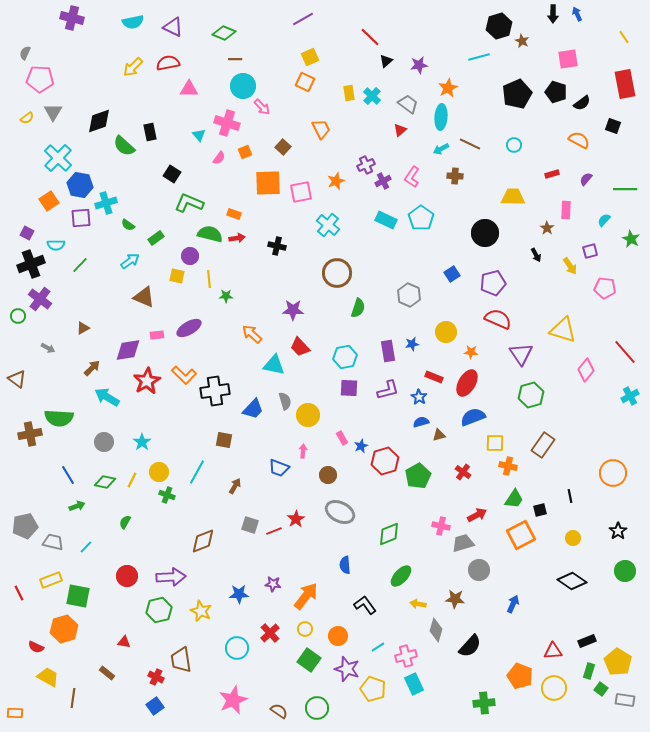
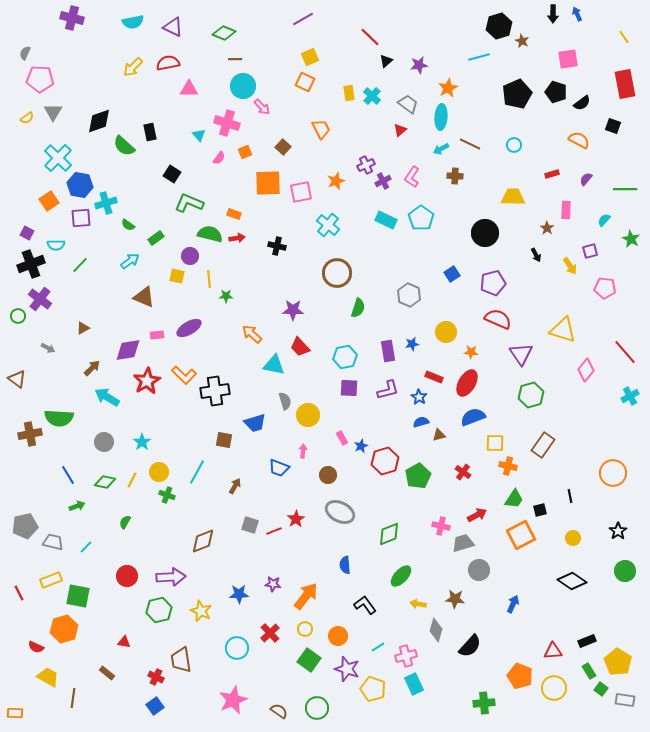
blue trapezoid at (253, 409): moved 2 px right, 14 px down; rotated 30 degrees clockwise
green rectangle at (589, 671): rotated 49 degrees counterclockwise
